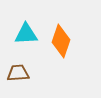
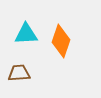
brown trapezoid: moved 1 px right
